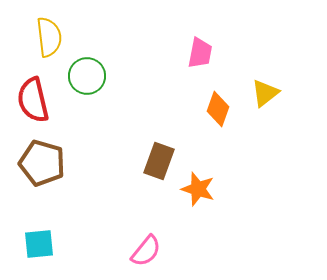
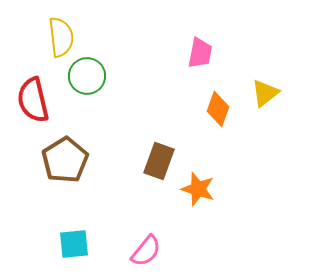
yellow semicircle: moved 12 px right
brown pentagon: moved 23 px right, 3 px up; rotated 24 degrees clockwise
cyan square: moved 35 px right
